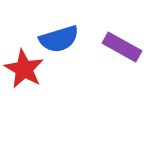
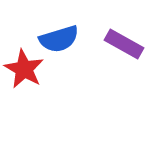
purple rectangle: moved 2 px right, 3 px up
